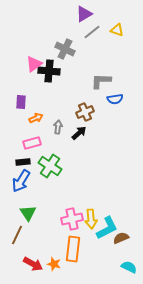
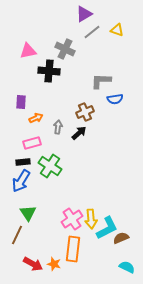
pink triangle: moved 6 px left, 13 px up; rotated 24 degrees clockwise
pink cross: rotated 20 degrees counterclockwise
cyan semicircle: moved 2 px left
